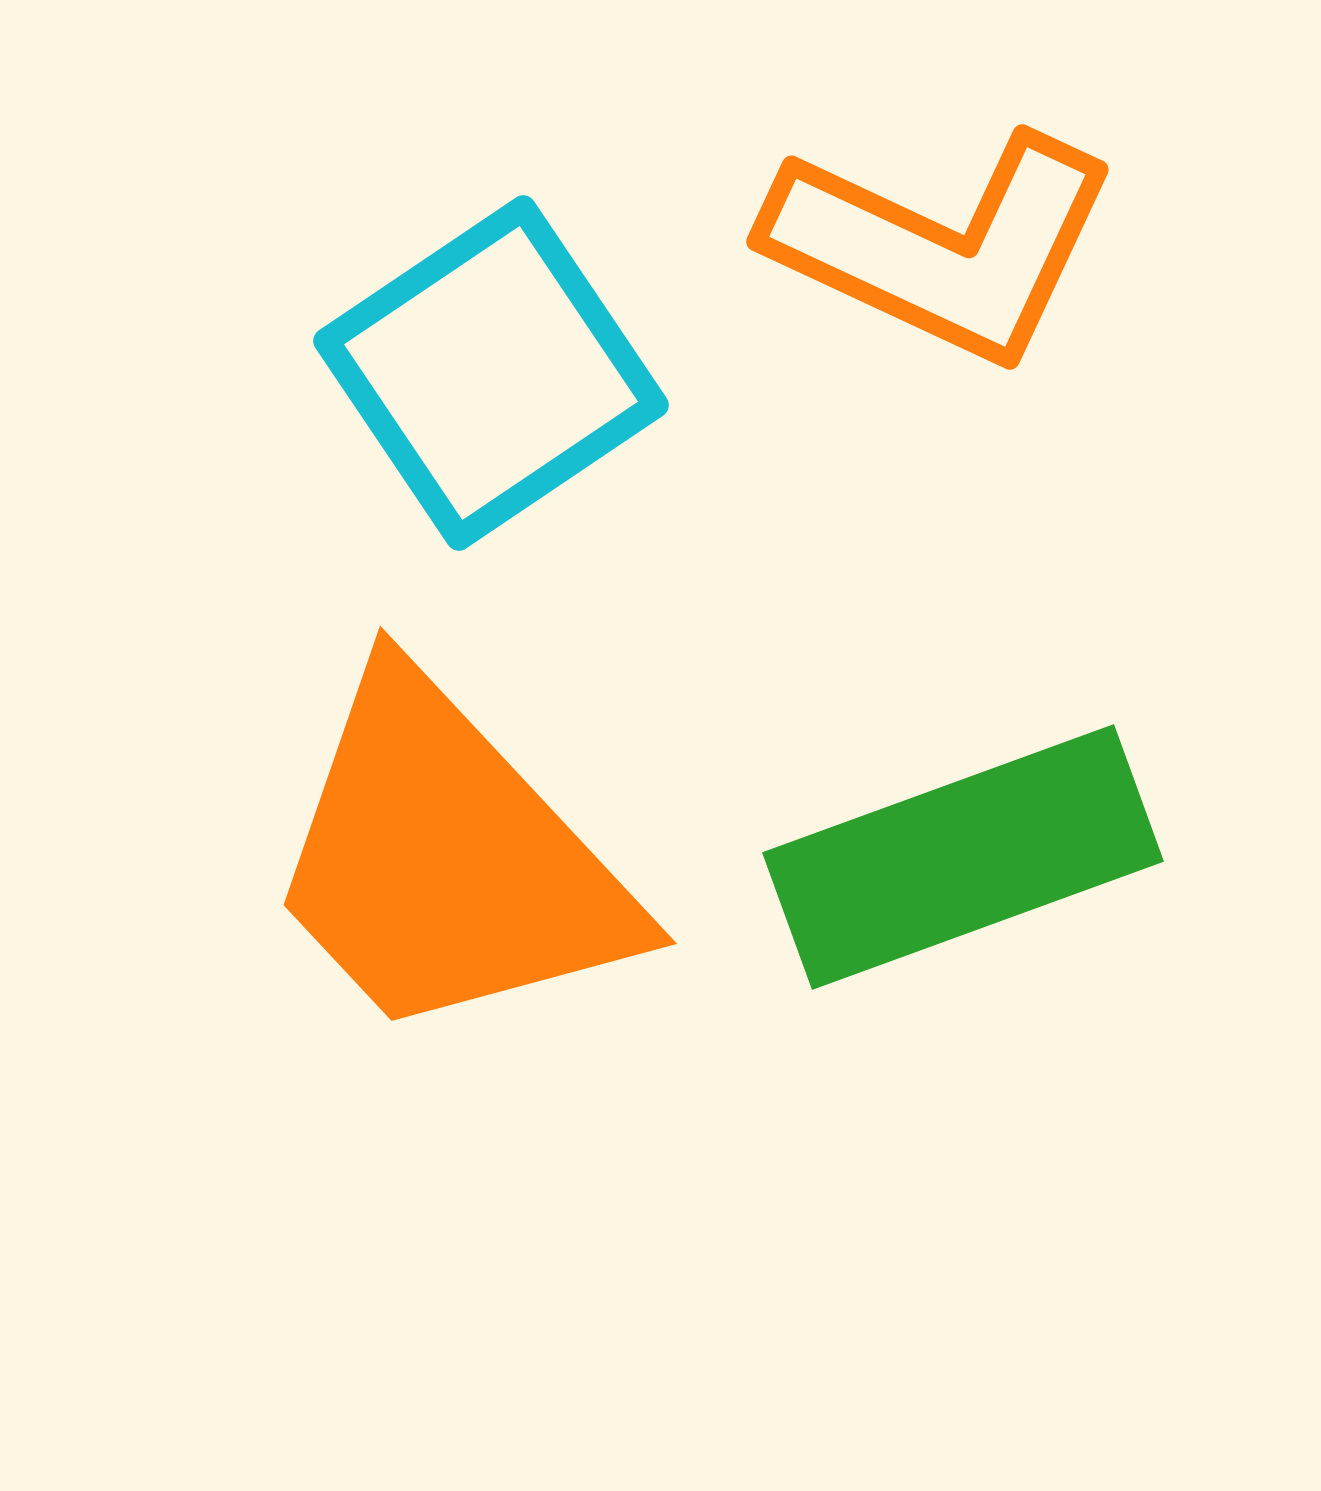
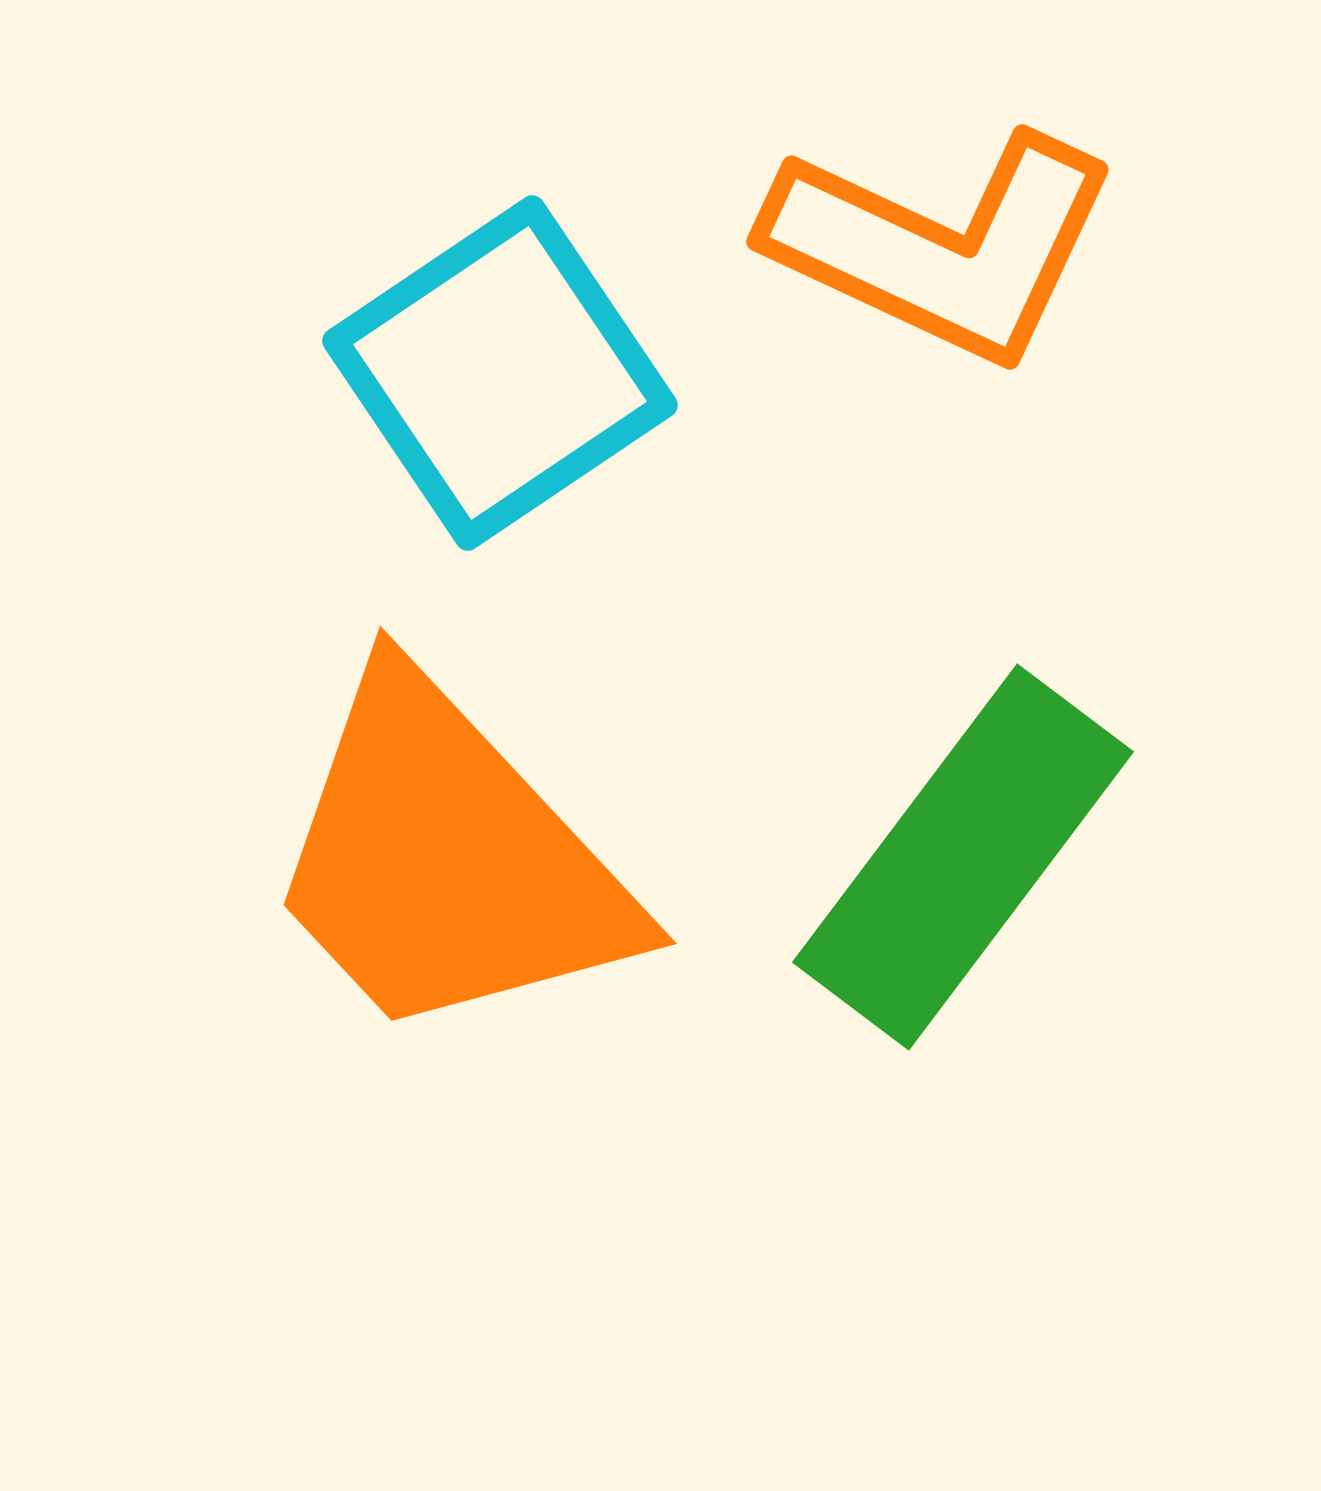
cyan square: moved 9 px right
green rectangle: rotated 33 degrees counterclockwise
